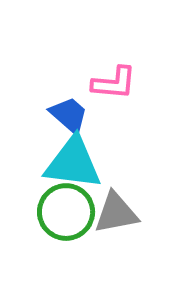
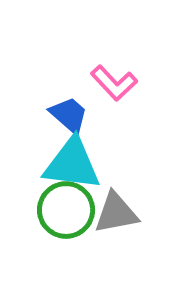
pink L-shape: rotated 42 degrees clockwise
cyan triangle: moved 1 px left, 1 px down
green circle: moved 2 px up
